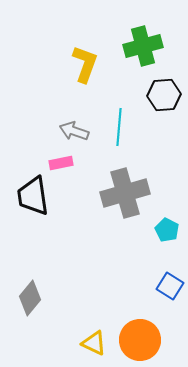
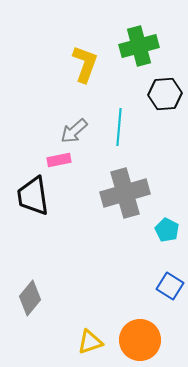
green cross: moved 4 px left
black hexagon: moved 1 px right, 1 px up
gray arrow: rotated 60 degrees counterclockwise
pink rectangle: moved 2 px left, 3 px up
yellow triangle: moved 4 px left, 1 px up; rotated 44 degrees counterclockwise
